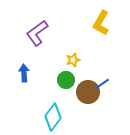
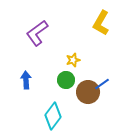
blue arrow: moved 2 px right, 7 px down
cyan diamond: moved 1 px up
